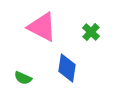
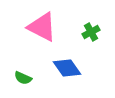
green cross: rotated 18 degrees clockwise
blue diamond: rotated 44 degrees counterclockwise
